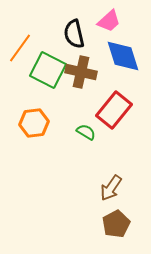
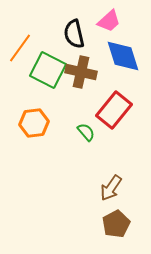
green semicircle: rotated 18 degrees clockwise
